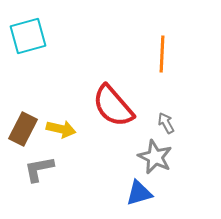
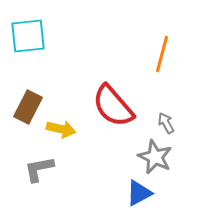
cyan square: rotated 9 degrees clockwise
orange line: rotated 12 degrees clockwise
brown rectangle: moved 5 px right, 22 px up
blue triangle: rotated 12 degrees counterclockwise
